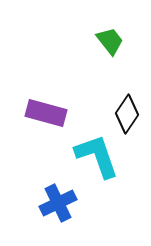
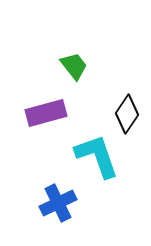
green trapezoid: moved 36 px left, 25 px down
purple rectangle: rotated 30 degrees counterclockwise
